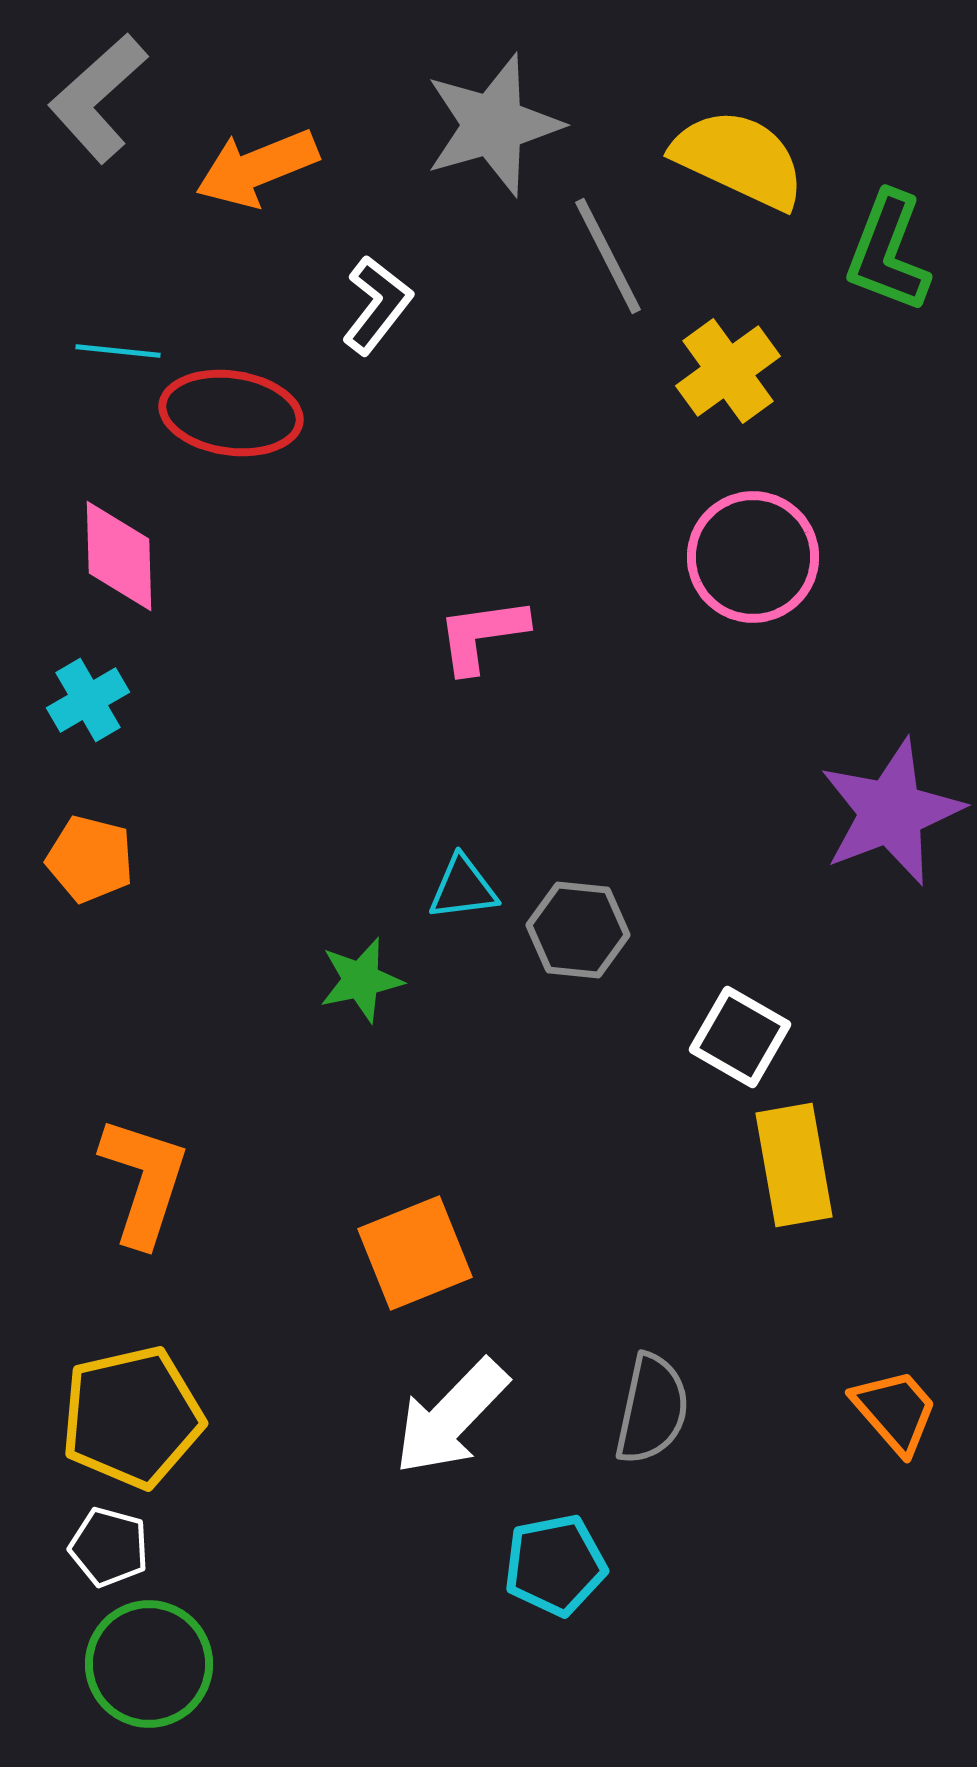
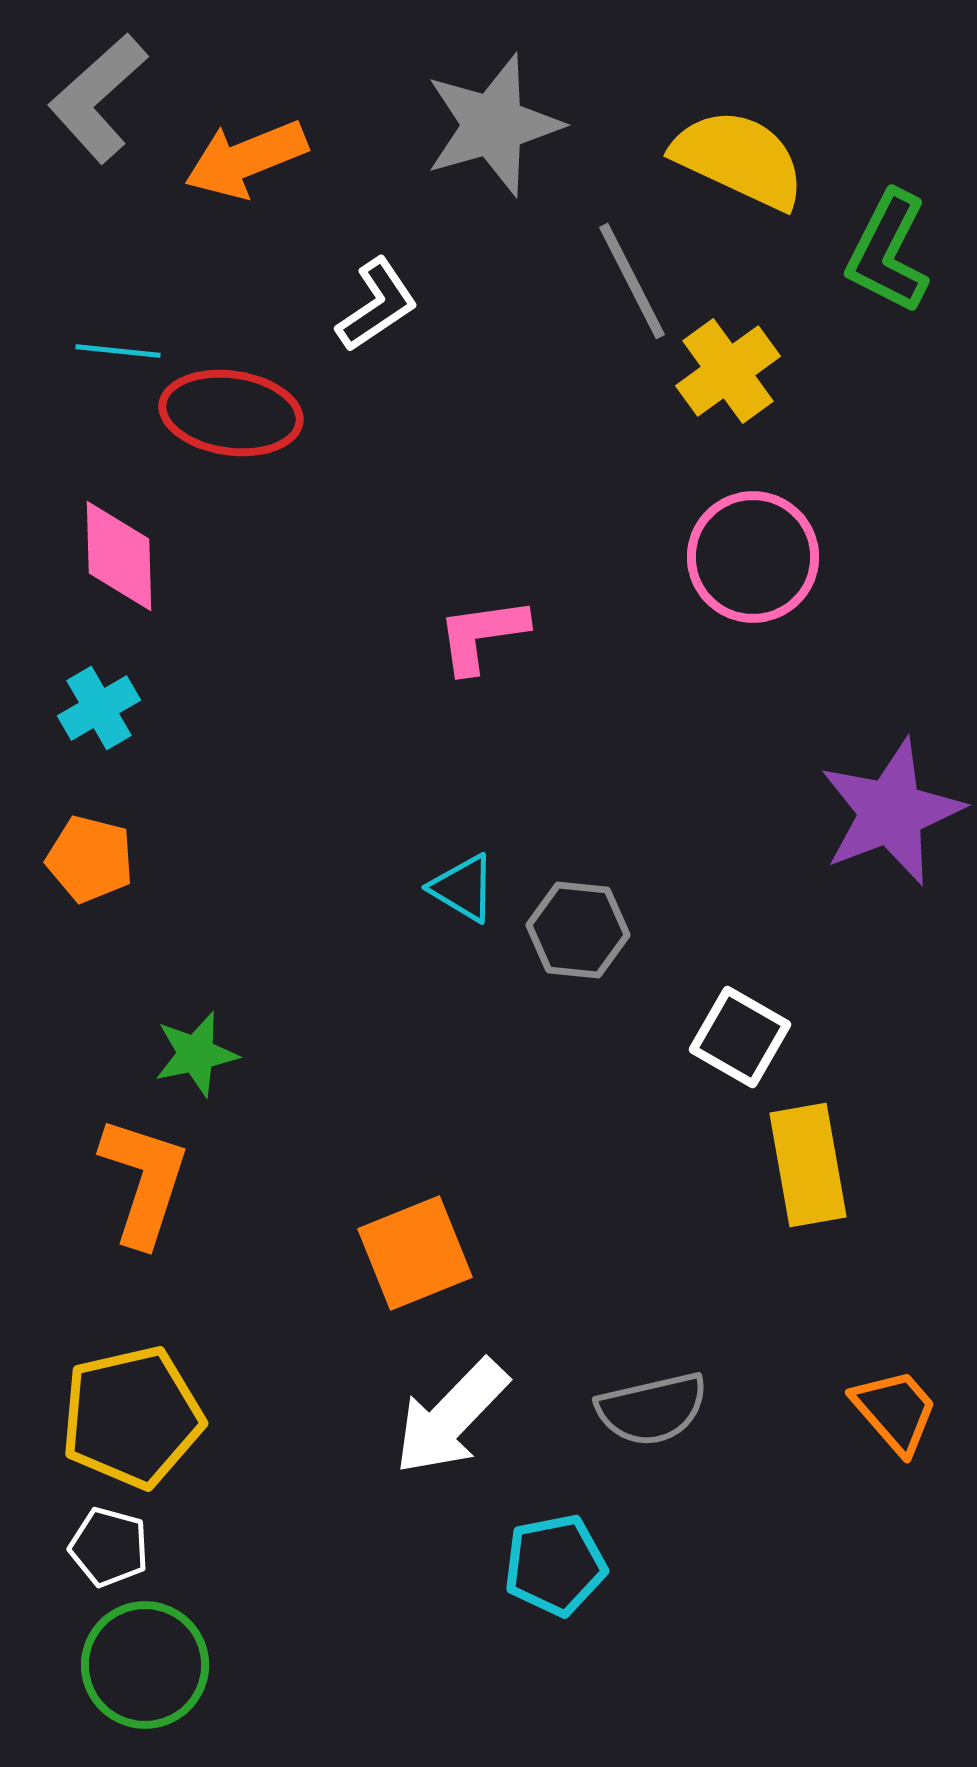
orange arrow: moved 11 px left, 9 px up
green L-shape: rotated 6 degrees clockwise
gray line: moved 24 px right, 25 px down
white L-shape: rotated 18 degrees clockwise
cyan cross: moved 11 px right, 8 px down
cyan triangle: rotated 38 degrees clockwise
green star: moved 165 px left, 74 px down
yellow rectangle: moved 14 px right
gray semicircle: rotated 65 degrees clockwise
green circle: moved 4 px left, 1 px down
